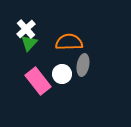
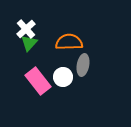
white circle: moved 1 px right, 3 px down
